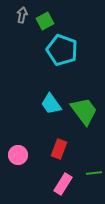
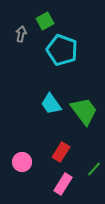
gray arrow: moved 1 px left, 19 px down
red rectangle: moved 2 px right, 3 px down; rotated 12 degrees clockwise
pink circle: moved 4 px right, 7 px down
green line: moved 4 px up; rotated 42 degrees counterclockwise
